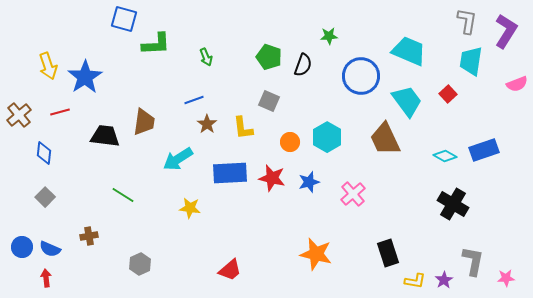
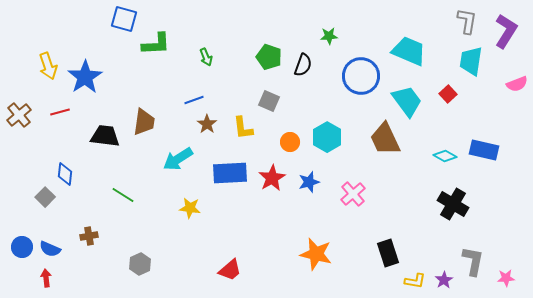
blue rectangle at (484, 150): rotated 32 degrees clockwise
blue diamond at (44, 153): moved 21 px right, 21 px down
red star at (272, 178): rotated 28 degrees clockwise
